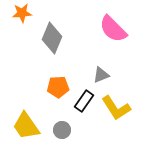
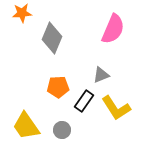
pink semicircle: rotated 112 degrees counterclockwise
